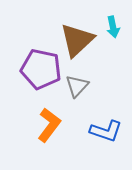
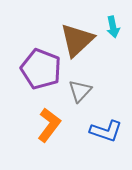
purple pentagon: rotated 9 degrees clockwise
gray triangle: moved 3 px right, 5 px down
